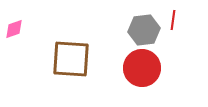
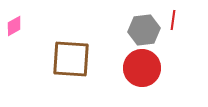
pink diamond: moved 3 px up; rotated 10 degrees counterclockwise
